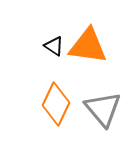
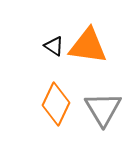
gray triangle: rotated 9 degrees clockwise
